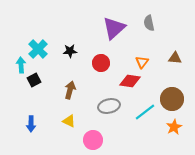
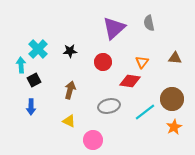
red circle: moved 2 px right, 1 px up
blue arrow: moved 17 px up
